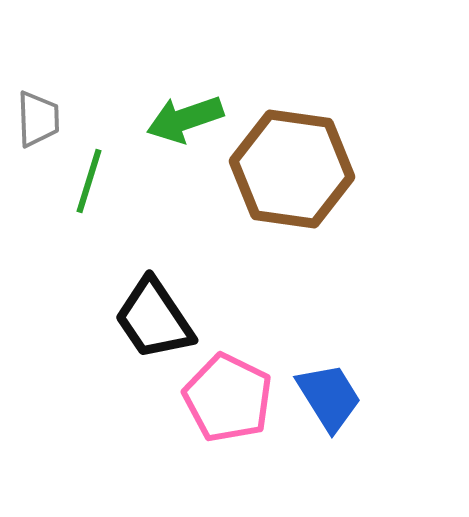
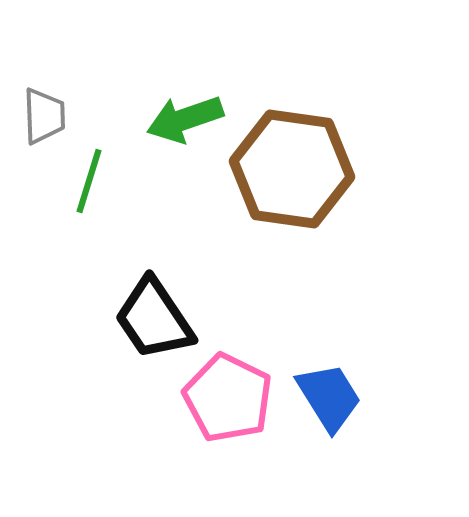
gray trapezoid: moved 6 px right, 3 px up
